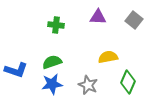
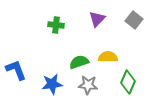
purple triangle: moved 1 px left, 2 px down; rotated 48 degrees counterclockwise
yellow semicircle: rotated 12 degrees clockwise
green semicircle: moved 27 px right
blue L-shape: rotated 130 degrees counterclockwise
gray star: rotated 18 degrees counterclockwise
